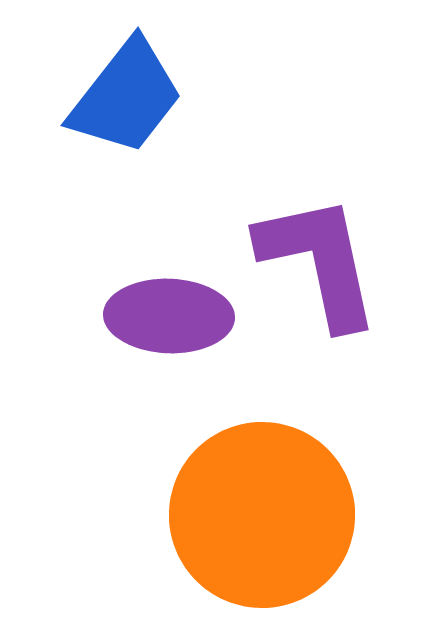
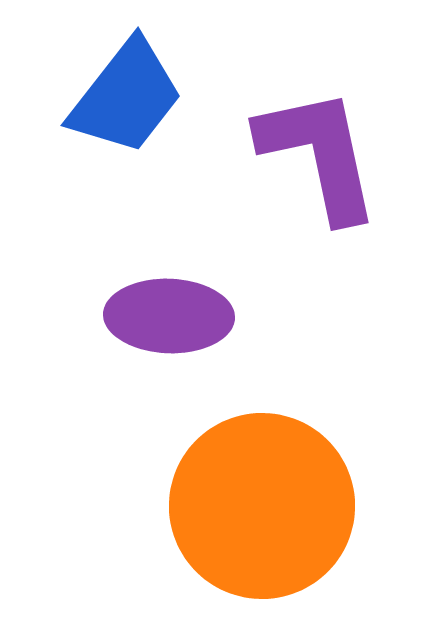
purple L-shape: moved 107 px up
orange circle: moved 9 px up
